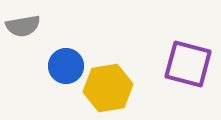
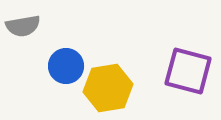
purple square: moved 7 px down
